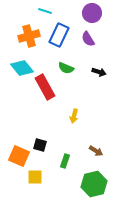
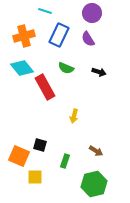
orange cross: moved 5 px left
